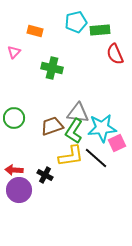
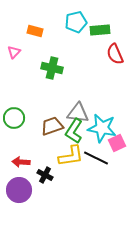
cyan star: rotated 16 degrees clockwise
black line: rotated 15 degrees counterclockwise
red arrow: moved 7 px right, 8 px up
